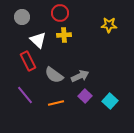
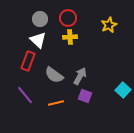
red circle: moved 8 px right, 5 px down
gray circle: moved 18 px right, 2 px down
yellow star: rotated 28 degrees counterclockwise
yellow cross: moved 6 px right, 2 px down
red rectangle: rotated 48 degrees clockwise
gray arrow: rotated 36 degrees counterclockwise
purple square: rotated 24 degrees counterclockwise
cyan square: moved 13 px right, 11 px up
